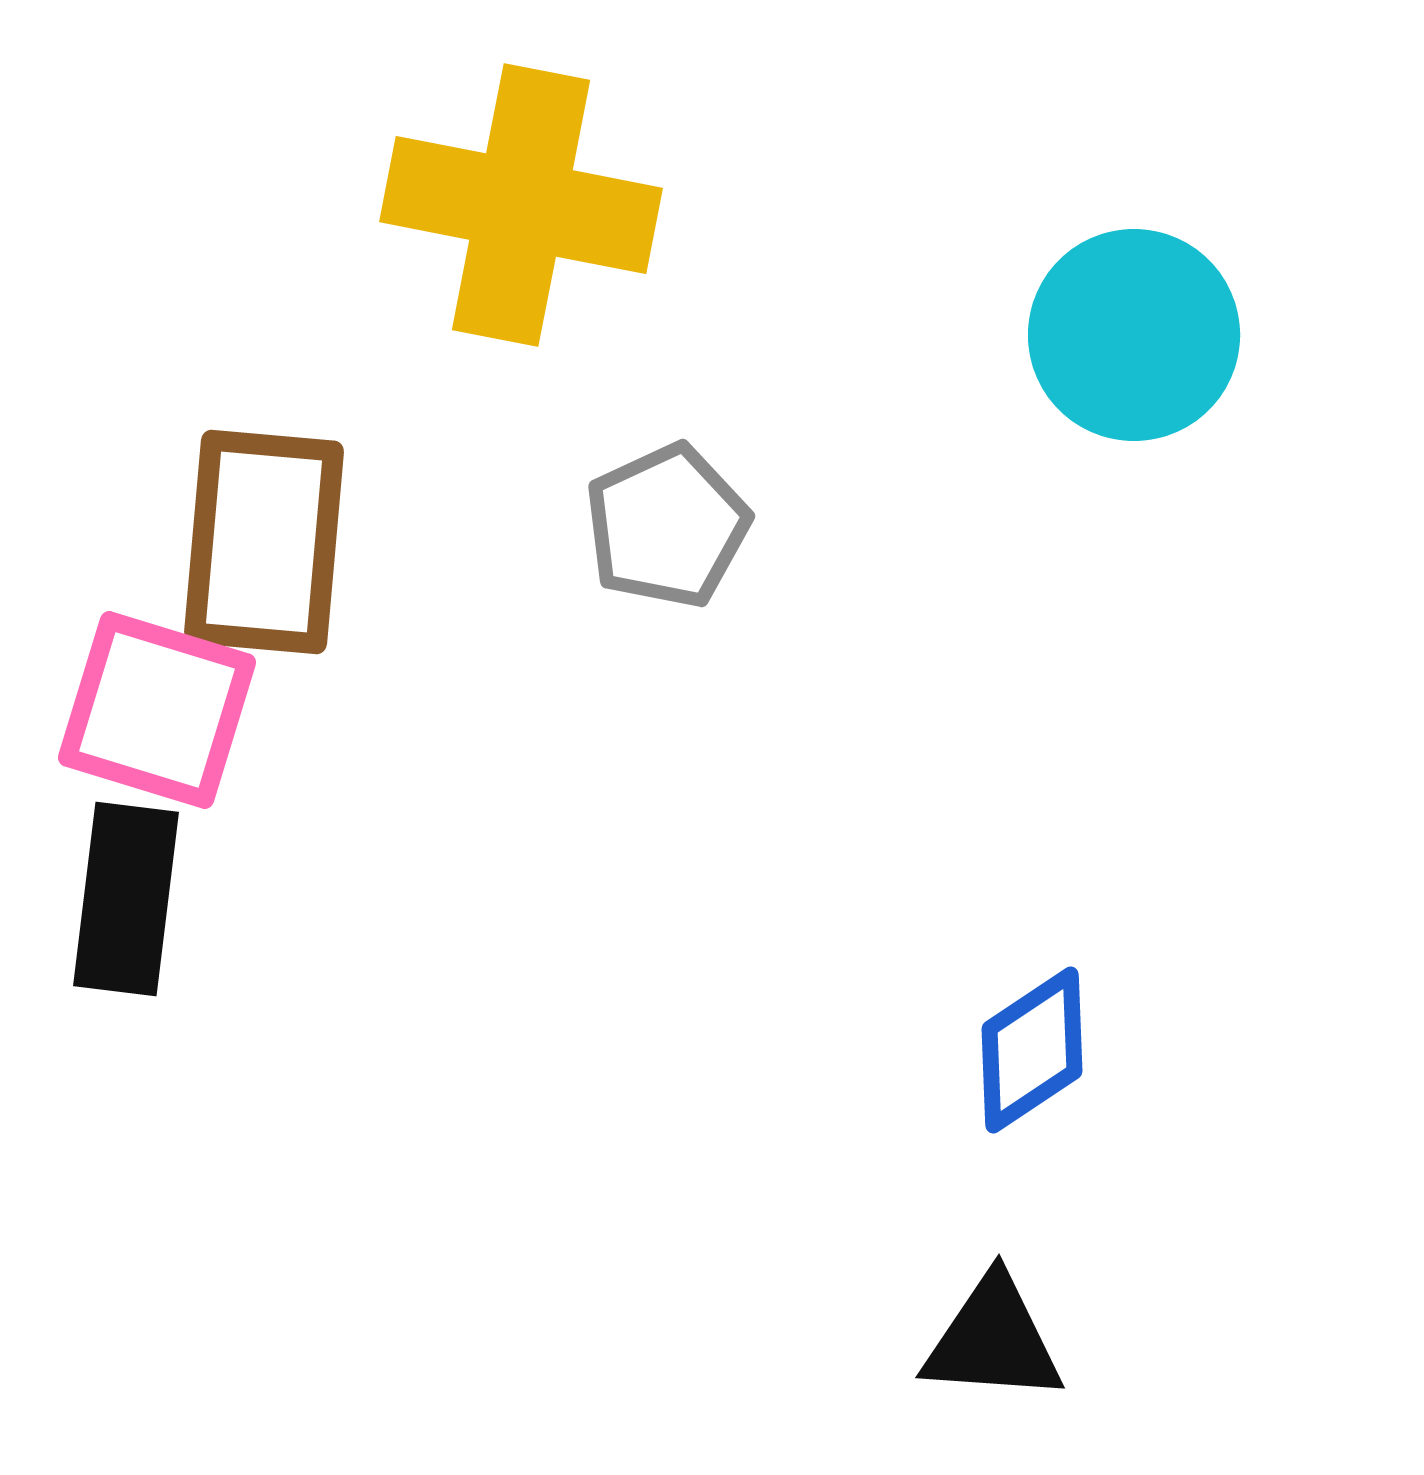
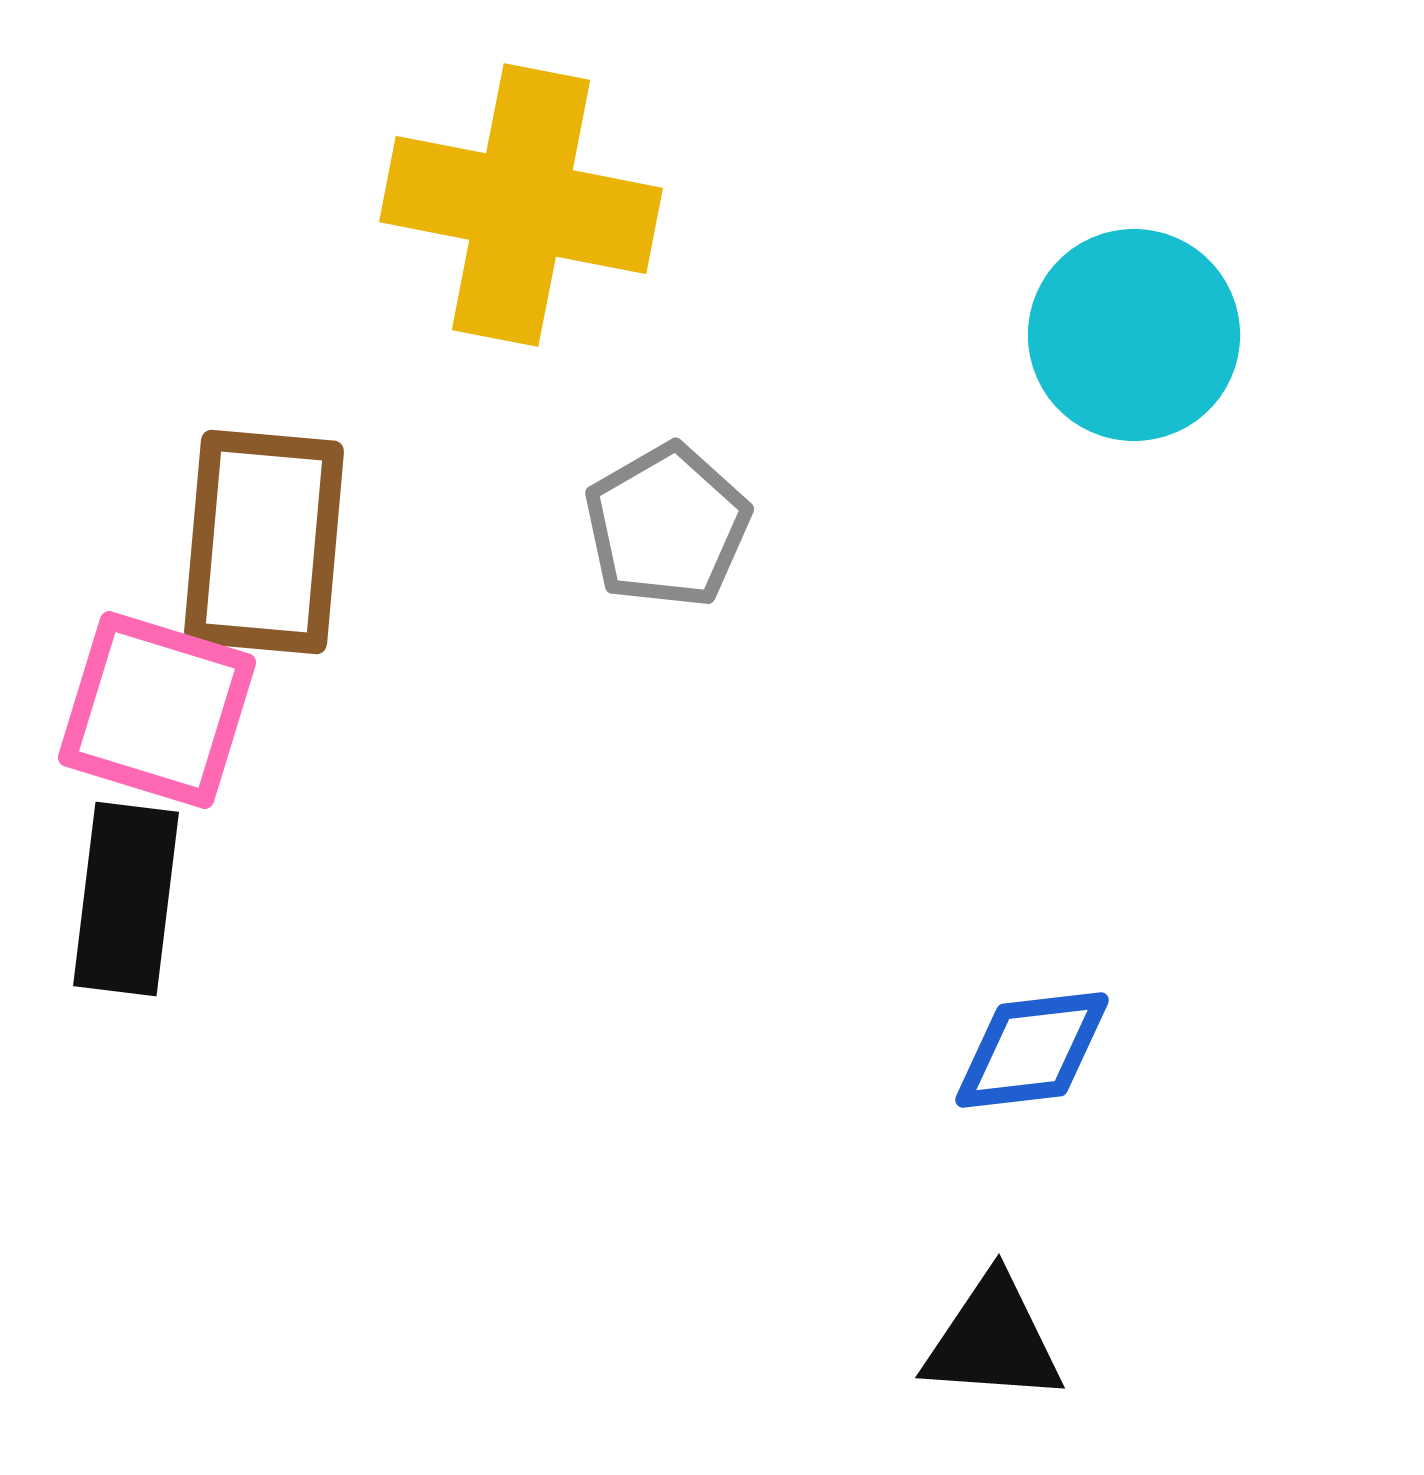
gray pentagon: rotated 5 degrees counterclockwise
blue diamond: rotated 27 degrees clockwise
